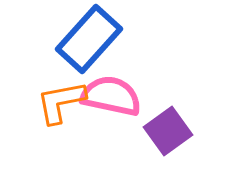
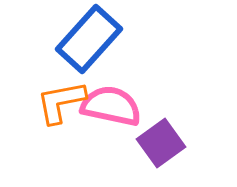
pink semicircle: moved 10 px down
purple square: moved 7 px left, 12 px down
